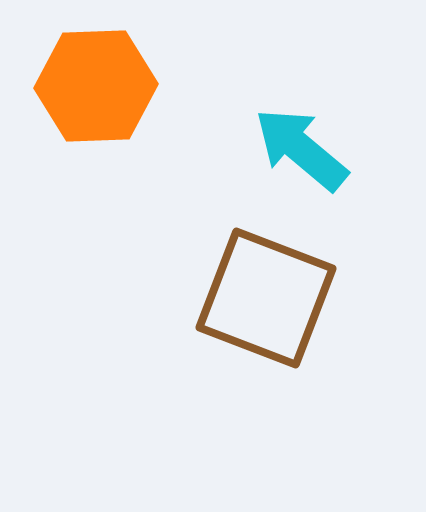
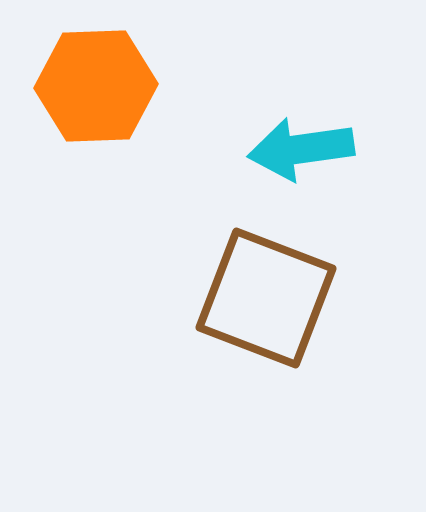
cyan arrow: rotated 48 degrees counterclockwise
